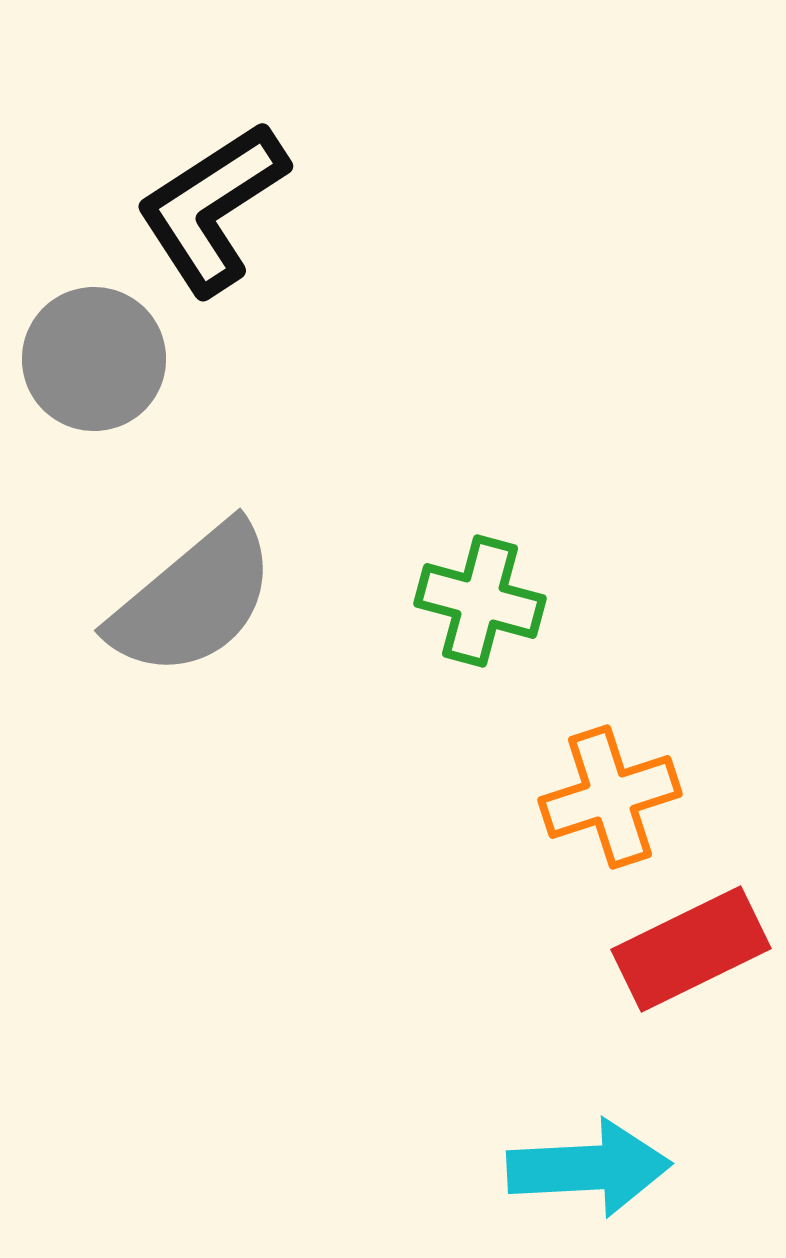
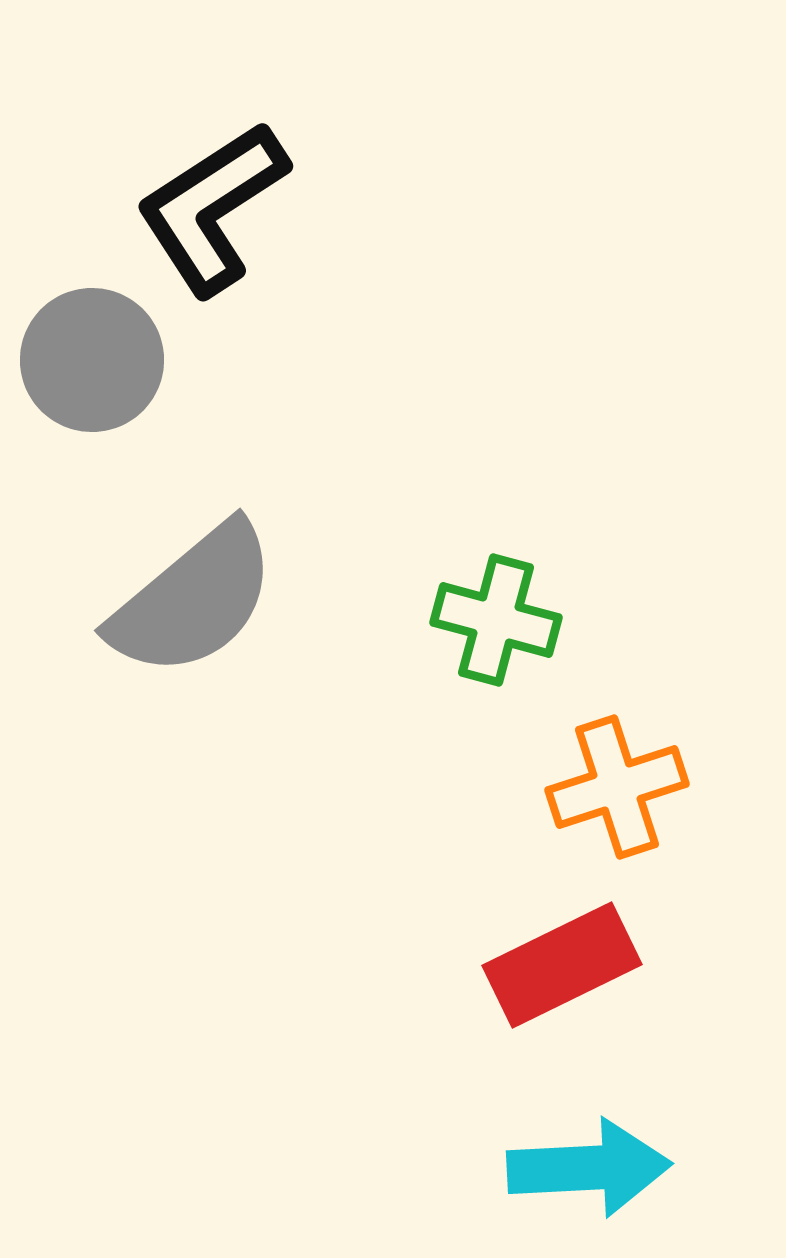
gray circle: moved 2 px left, 1 px down
green cross: moved 16 px right, 19 px down
orange cross: moved 7 px right, 10 px up
red rectangle: moved 129 px left, 16 px down
